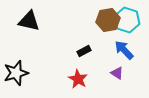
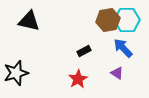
cyan hexagon: rotated 20 degrees counterclockwise
blue arrow: moved 1 px left, 2 px up
red star: rotated 12 degrees clockwise
